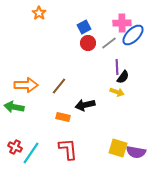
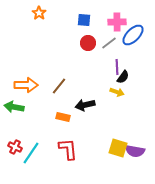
pink cross: moved 5 px left, 1 px up
blue square: moved 7 px up; rotated 32 degrees clockwise
purple semicircle: moved 1 px left, 1 px up
